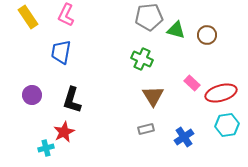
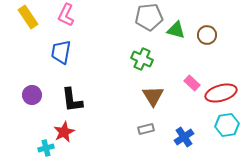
black L-shape: rotated 24 degrees counterclockwise
